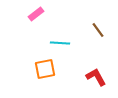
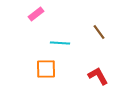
brown line: moved 1 px right, 2 px down
orange square: moved 1 px right; rotated 10 degrees clockwise
red L-shape: moved 2 px right, 1 px up
